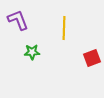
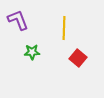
red square: moved 14 px left; rotated 30 degrees counterclockwise
